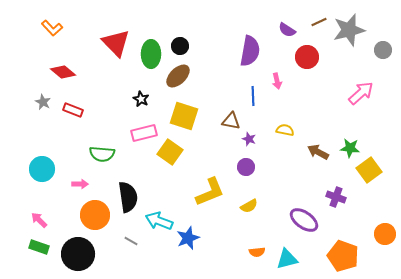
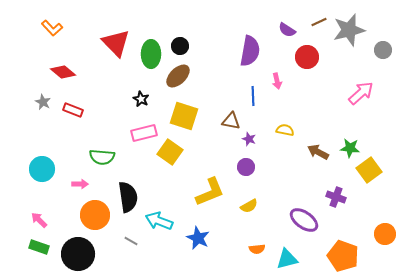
green semicircle at (102, 154): moved 3 px down
blue star at (188, 238): moved 10 px right; rotated 25 degrees counterclockwise
orange semicircle at (257, 252): moved 3 px up
